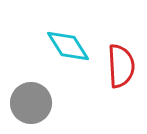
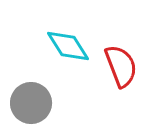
red semicircle: rotated 18 degrees counterclockwise
